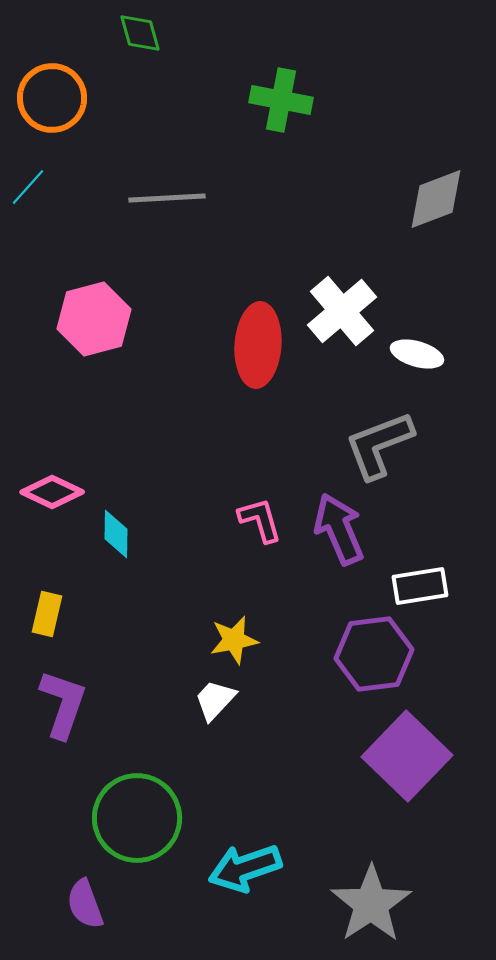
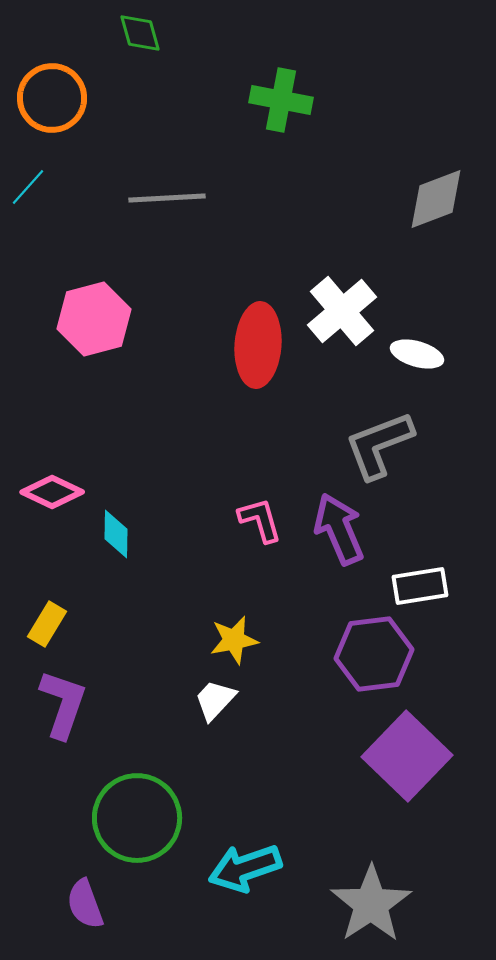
yellow rectangle: moved 10 px down; rotated 18 degrees clockwise
